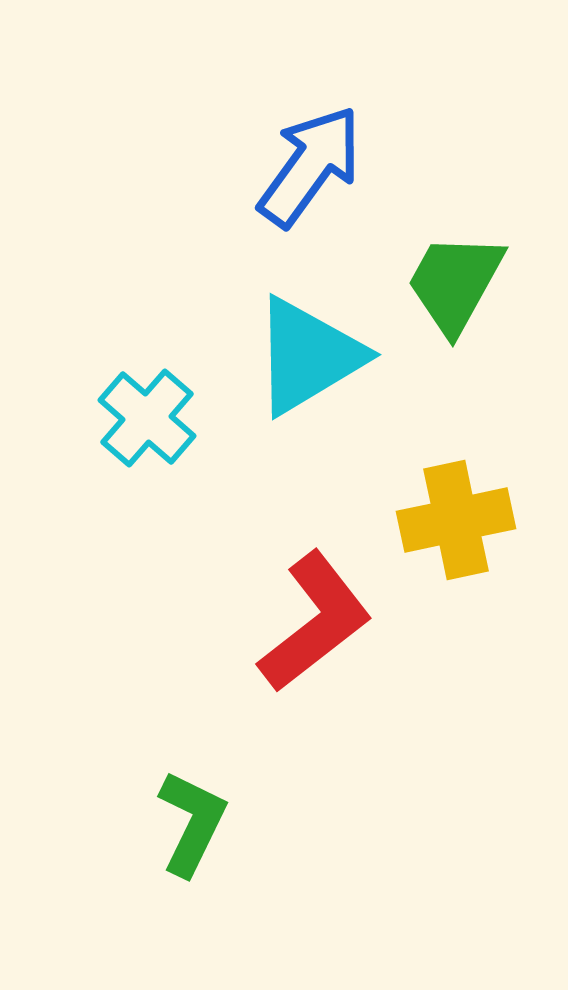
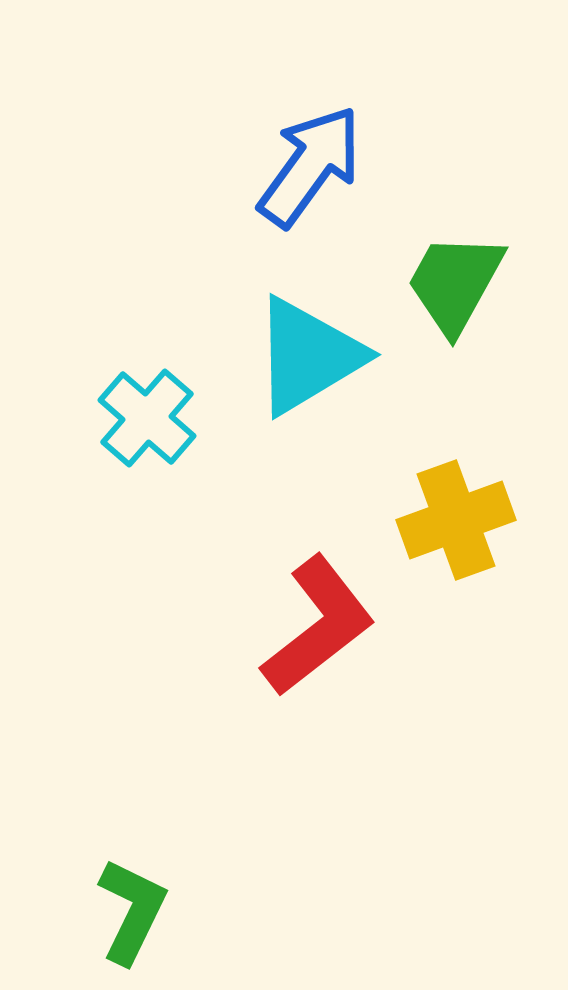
yellow cross: rotated 8 degrees counterclockwise
red L-shape: moved 3 px right, 4 px down
green L-shape: moved 60 px left, 88 px down
